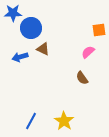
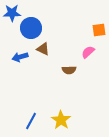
blue star: moved 1 px left
brown semicircle: moved 13 px left, 8 px up; rotated 56 degrees counterclockwise
yellow star: moved 3 px left, 1 px up
